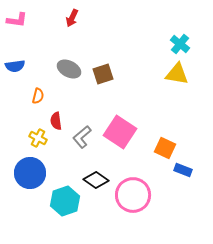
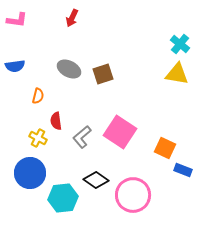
cyan hexagon: moved 2 px left, 3 px up; rotated 12 degrees clockwise
